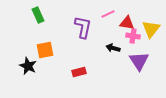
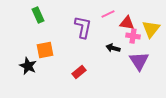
red rectangle: rotated 24 degrees counterclockwise
